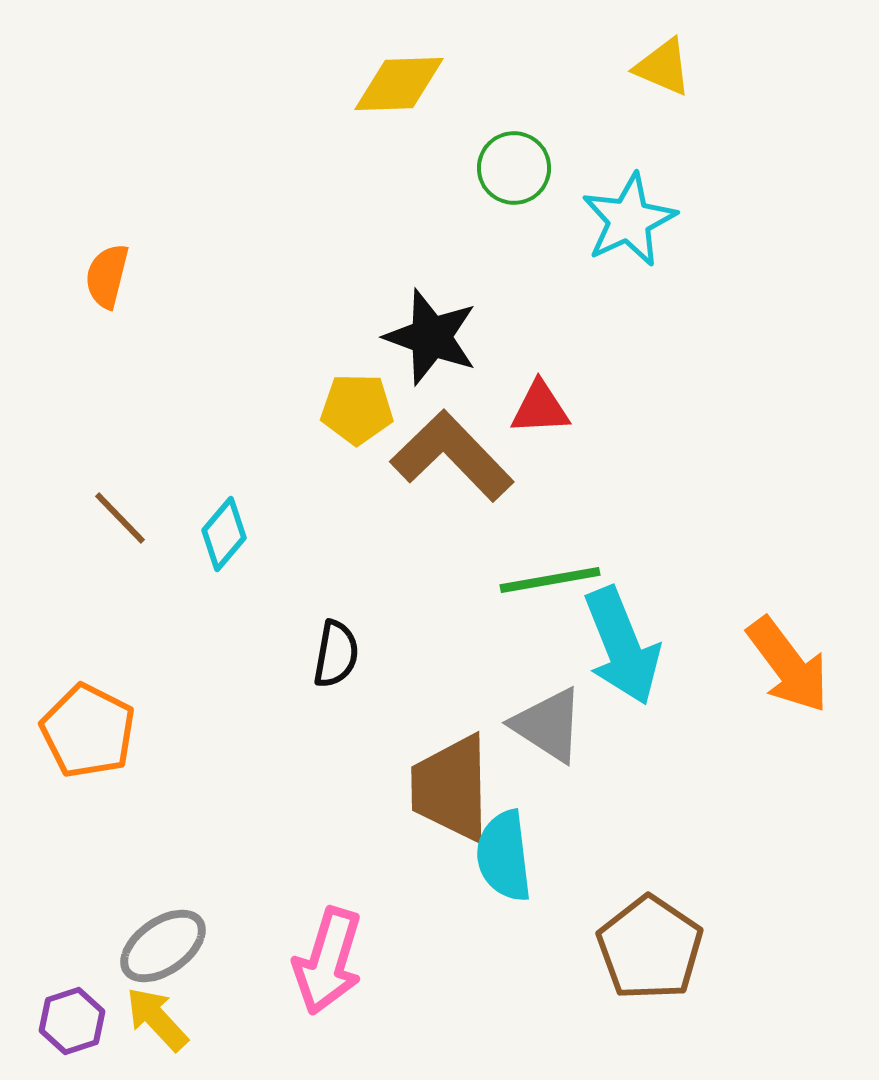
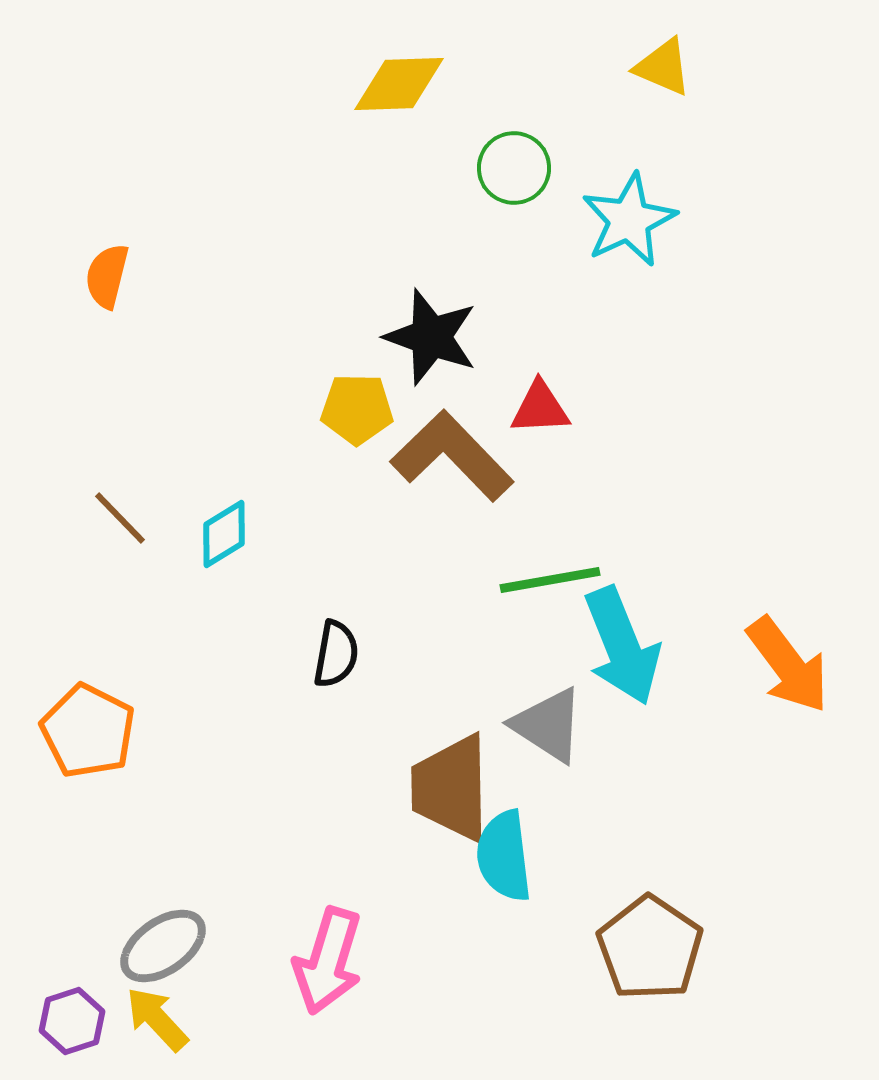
cyan diamond: rotated 18 degrees clockwise
